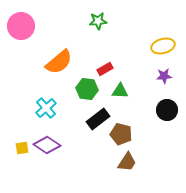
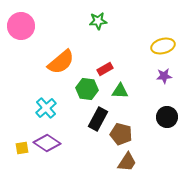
orange semicircle: moved 2 px right
black circle: moved 7 px down
black rectangle: rotated 25 degrees counterclockwise
purple diamond: moved 2 px up
